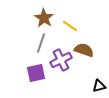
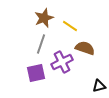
brown star: rotated 18 degrees clockwise
gray line: moved 1 px down
brown semicircle: moved 1 px right, 2 px up
purple cross: moved 1 px right, 2 px down
